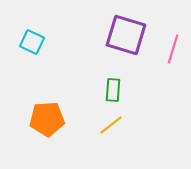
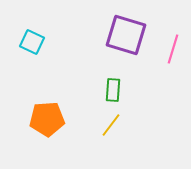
yellow line: rotated 15 degrees counterclockwise
